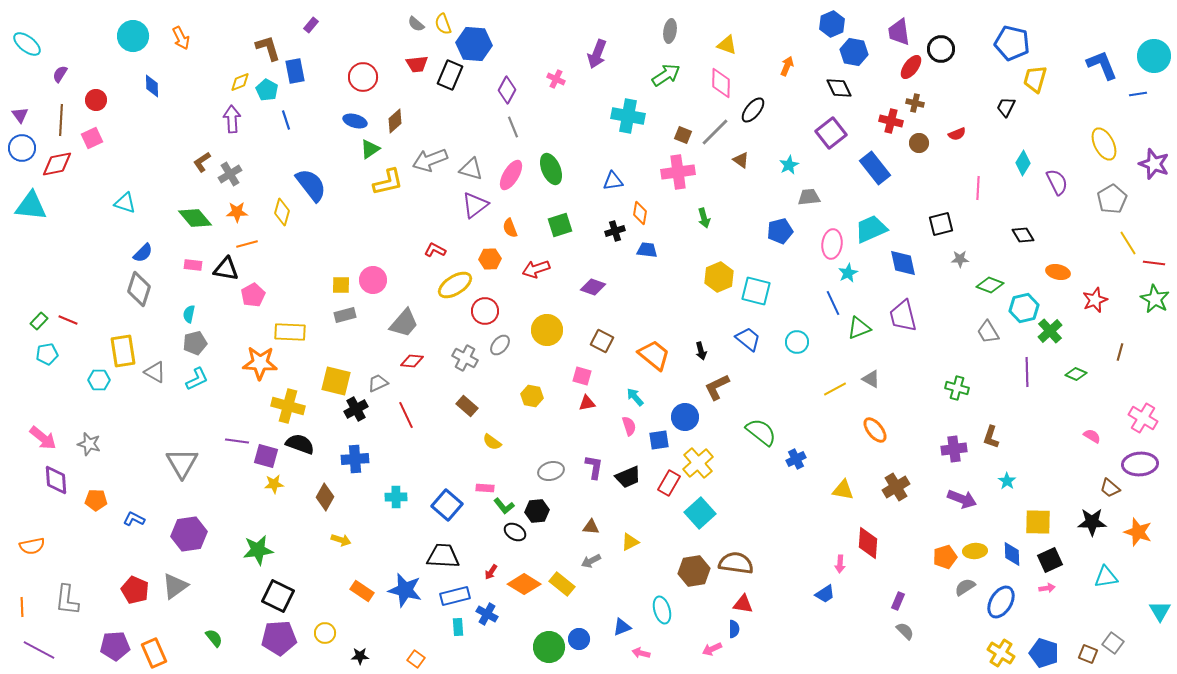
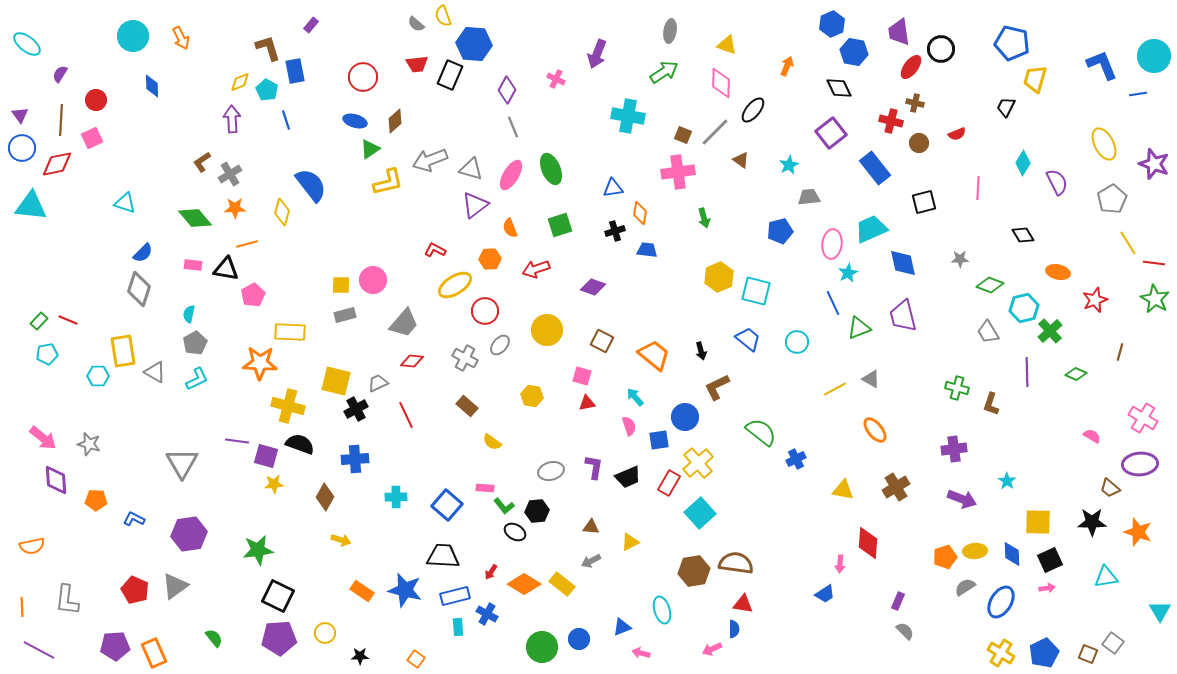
yellow semicircle at (443, 24): moved 8 px up
green arrow at (666, 75): moved 2 px left, 3 px up
blue triangle at (613, 181): moved 7 px down
orange star at (237, 212): moved 2 px left, 4 px up
black square at (941, 224): moved 17 px left, 22 px up
gray pentagon at (195, 343): rotated 15 degrees counterclockwise
cyan hexagon at (99, 380): moved 1 px left, 4 px up
brown L-shape at (991, 437): moved 33 px up
green circle at (549, 647): moved 7 px left
blue pentagon at (1044, 653): rotated 28 degrees clockwise
